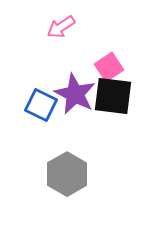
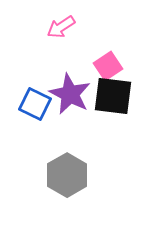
pink square: moved 1 px left, 1 px up
purple star: moved 5 px left
blue square: moved 6 px left, 1 px up
gray hexagon: moved 1 px down
